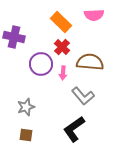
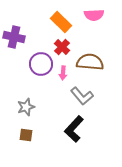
gray L-shape: moved 1 px left
black L-shape: rotated 12 degrees counterclockwise
